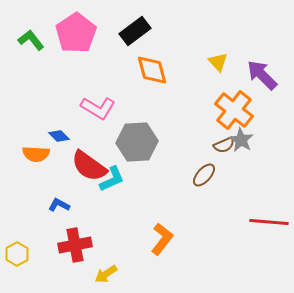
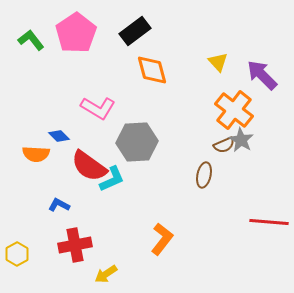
brown ellipse: rotated 30 degrees counterclockwise
